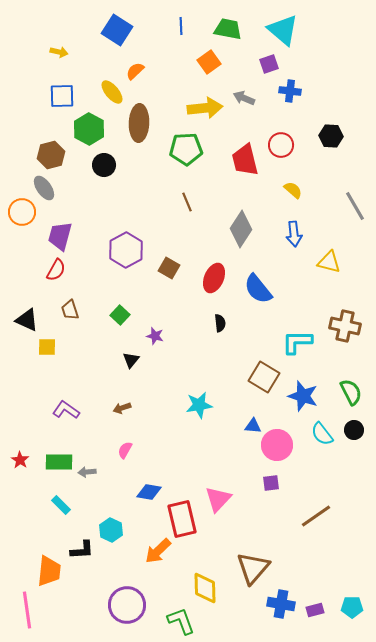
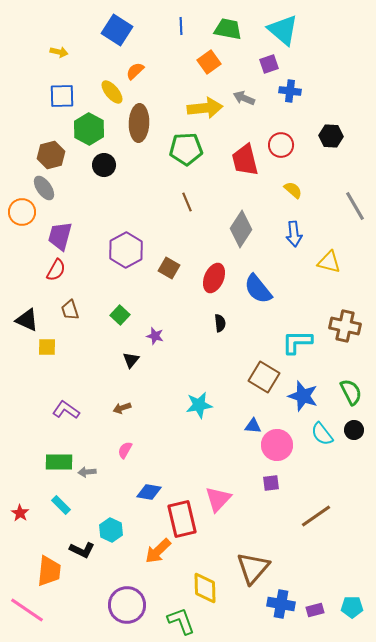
red star at (20, 460): moved 53 px down
black L-shape at (82, 550): rotated 30 degrees clockwise
pink line at (27, 610): rotated 48 degrees counterclockwise
